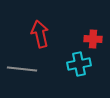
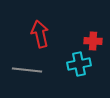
red cross: moved 2 px down
gray line: moved 5 px right, 1 px down
